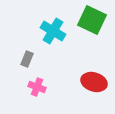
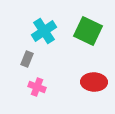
green square: moved 4 px left, 11 px down
cyan cross: moved 9 px left; rotated 25 degrees clockwise
red ellipse: rotated 15 degrees counterclockwise
